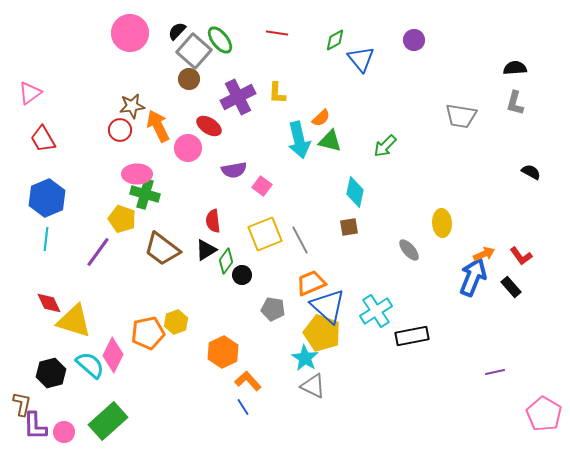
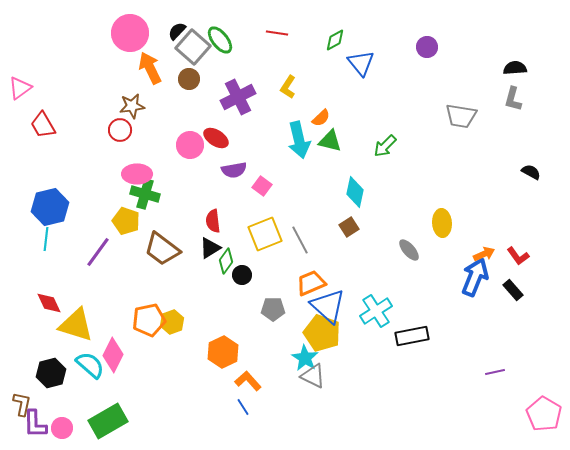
purple circle at (414, 40): moved 13 px right, 7 px down
gray square at (194, 51): moved 1 px left, 4 px up
blue triangle at (361, 59): moved 4 px down
pink triangle at (30, 93): moved 10 px left, 5 px up
yellow L-shape at (277, 93): moved 11 px right, 6 px up; rotated 30 degrees clockwise
gray L-shape at (515, 103): moved 2 px left, 4 px up
orange arrow at (158, 126): moved 8 px left, 58 px up
red ellipse at (209, 126): moved 7 px right, 12 px down
red trapezoid at (43, 139): moved 14 px up
pink circle at (188, 148): moved 2 px right, 3 px up
blue hexagon at (47, 198): moved 3 px right, 9 px down; rotated 9 degrees clockwise
yellow pentagon at (122, 219): moved 4 px right, 2 px down
brown square at (349, 227): rotated 24 degrees counterclockwise
black triangle at (206, 250): moved 4 px right, 2 px up
red L-shape at (521, 256): moved 3 px left
blue arrow at (473, 277): moved 2 px right
black rectangle at (511, 287): moved 2 px right, 3 px down
gray pentagon at (273, 309): rotated 10 degrees counterclockwise
yellow triangle at (74, 321): moved 2 px right, 4 px down
yellow hexagon at (176, 322): moved 4 px left
orange pentagon at (148, 333): moved 1 px right, 13 px up
gray triangle at (313, 386): moved 10 px up
green rectangle at (108, 421): rotated 12 degrees clockwise
purple L-shape at (35, 426): moved 2 px up
pink circle at (64, 432): moved 2 px left, 4 px up
